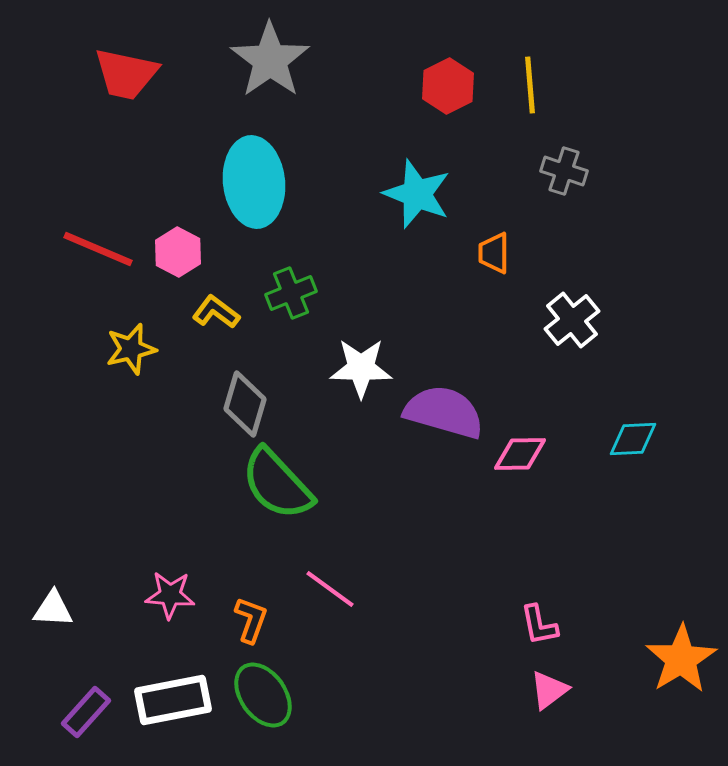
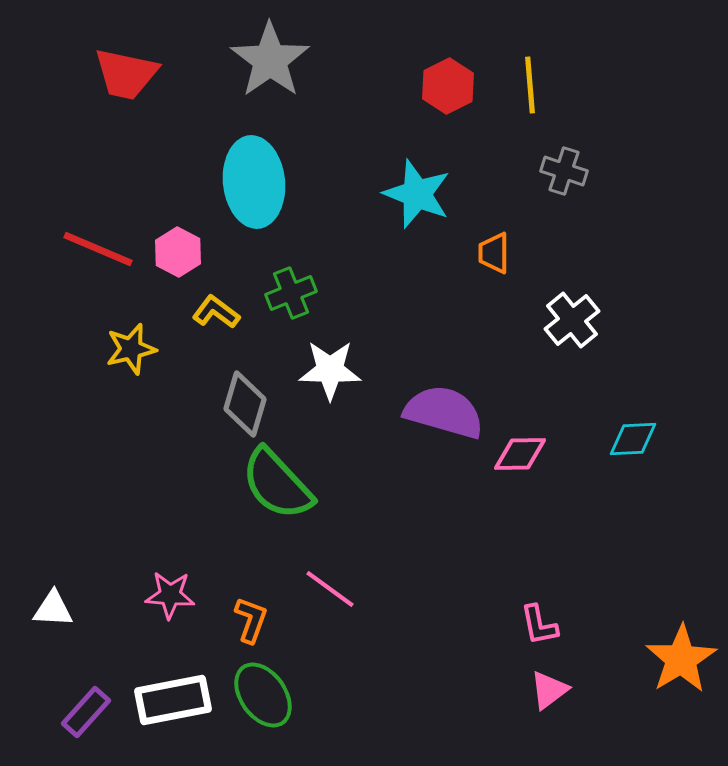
white star: moved 31 px left, 2 px down
